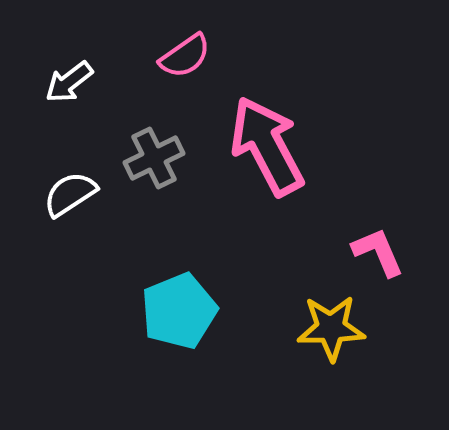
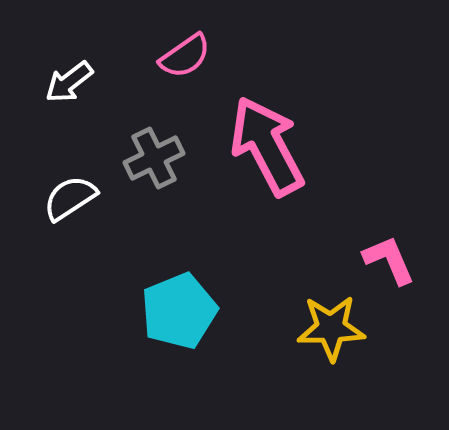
white semicircle: moved 4 px down
pink L-shape: moved 11 px right, 8 px down
